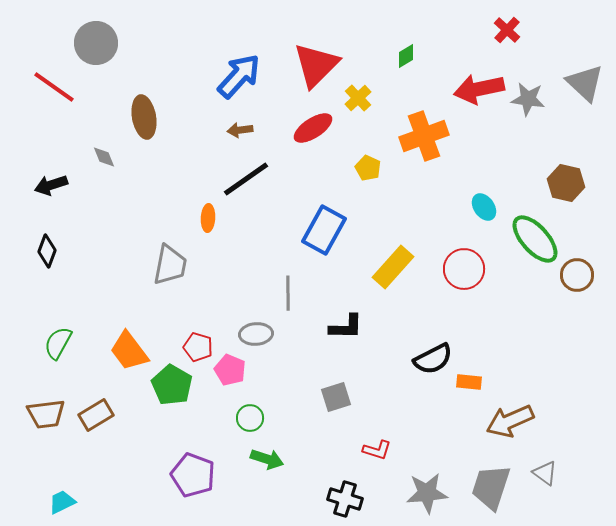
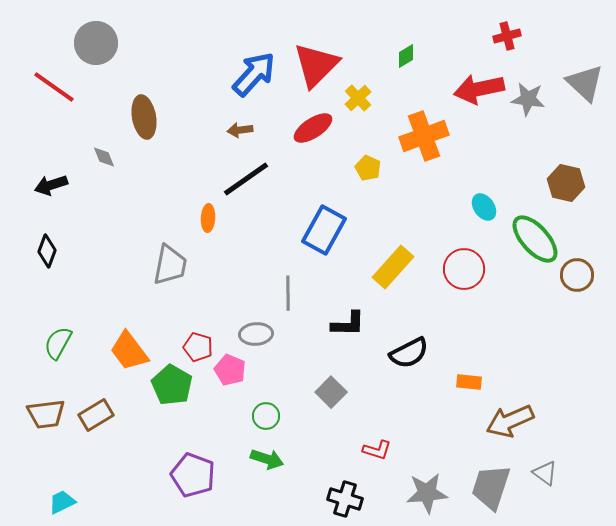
red cross at (507, 30): moved 6 px down; rotated 32 degrees clockwise
blue arrow at (239, 76): moved 15 px right, 2 px up
black L-shape at (346, 327): moved 2 px right, 3 px up
black semicircle at (433, 359): moved 24 px left, 6 px up
gray square at (336, 397): moved 5 px left, 5 px up; rotated 28 degrees counterclockwise
green circle at (250, 418): moved 16 px right, 2 px up
